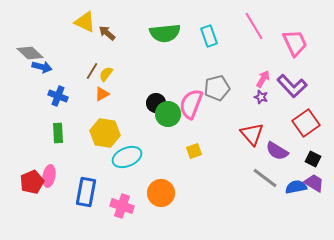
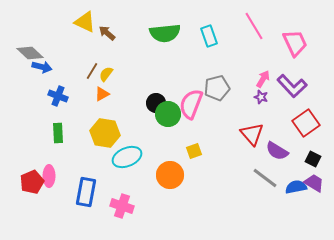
pink ellipse: rotated 10 degrees counterclockwise
orange circle: moved 9 px right, 18 px up
